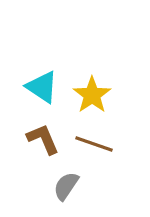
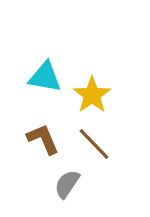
cyan triangle: moved 3 px right, 10 px up; rotated 24 degrees counterclockwise
brown line: rotated 27 degrees clockwise
gray semicircle: moved 1 px right, 2 px up
